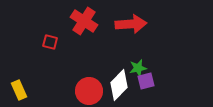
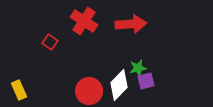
red square: rotated 21 degrees clockwise
